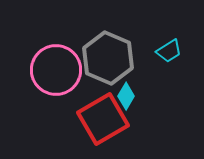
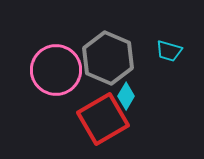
cyan trapezoid: rotated 48 degrees clockwise
